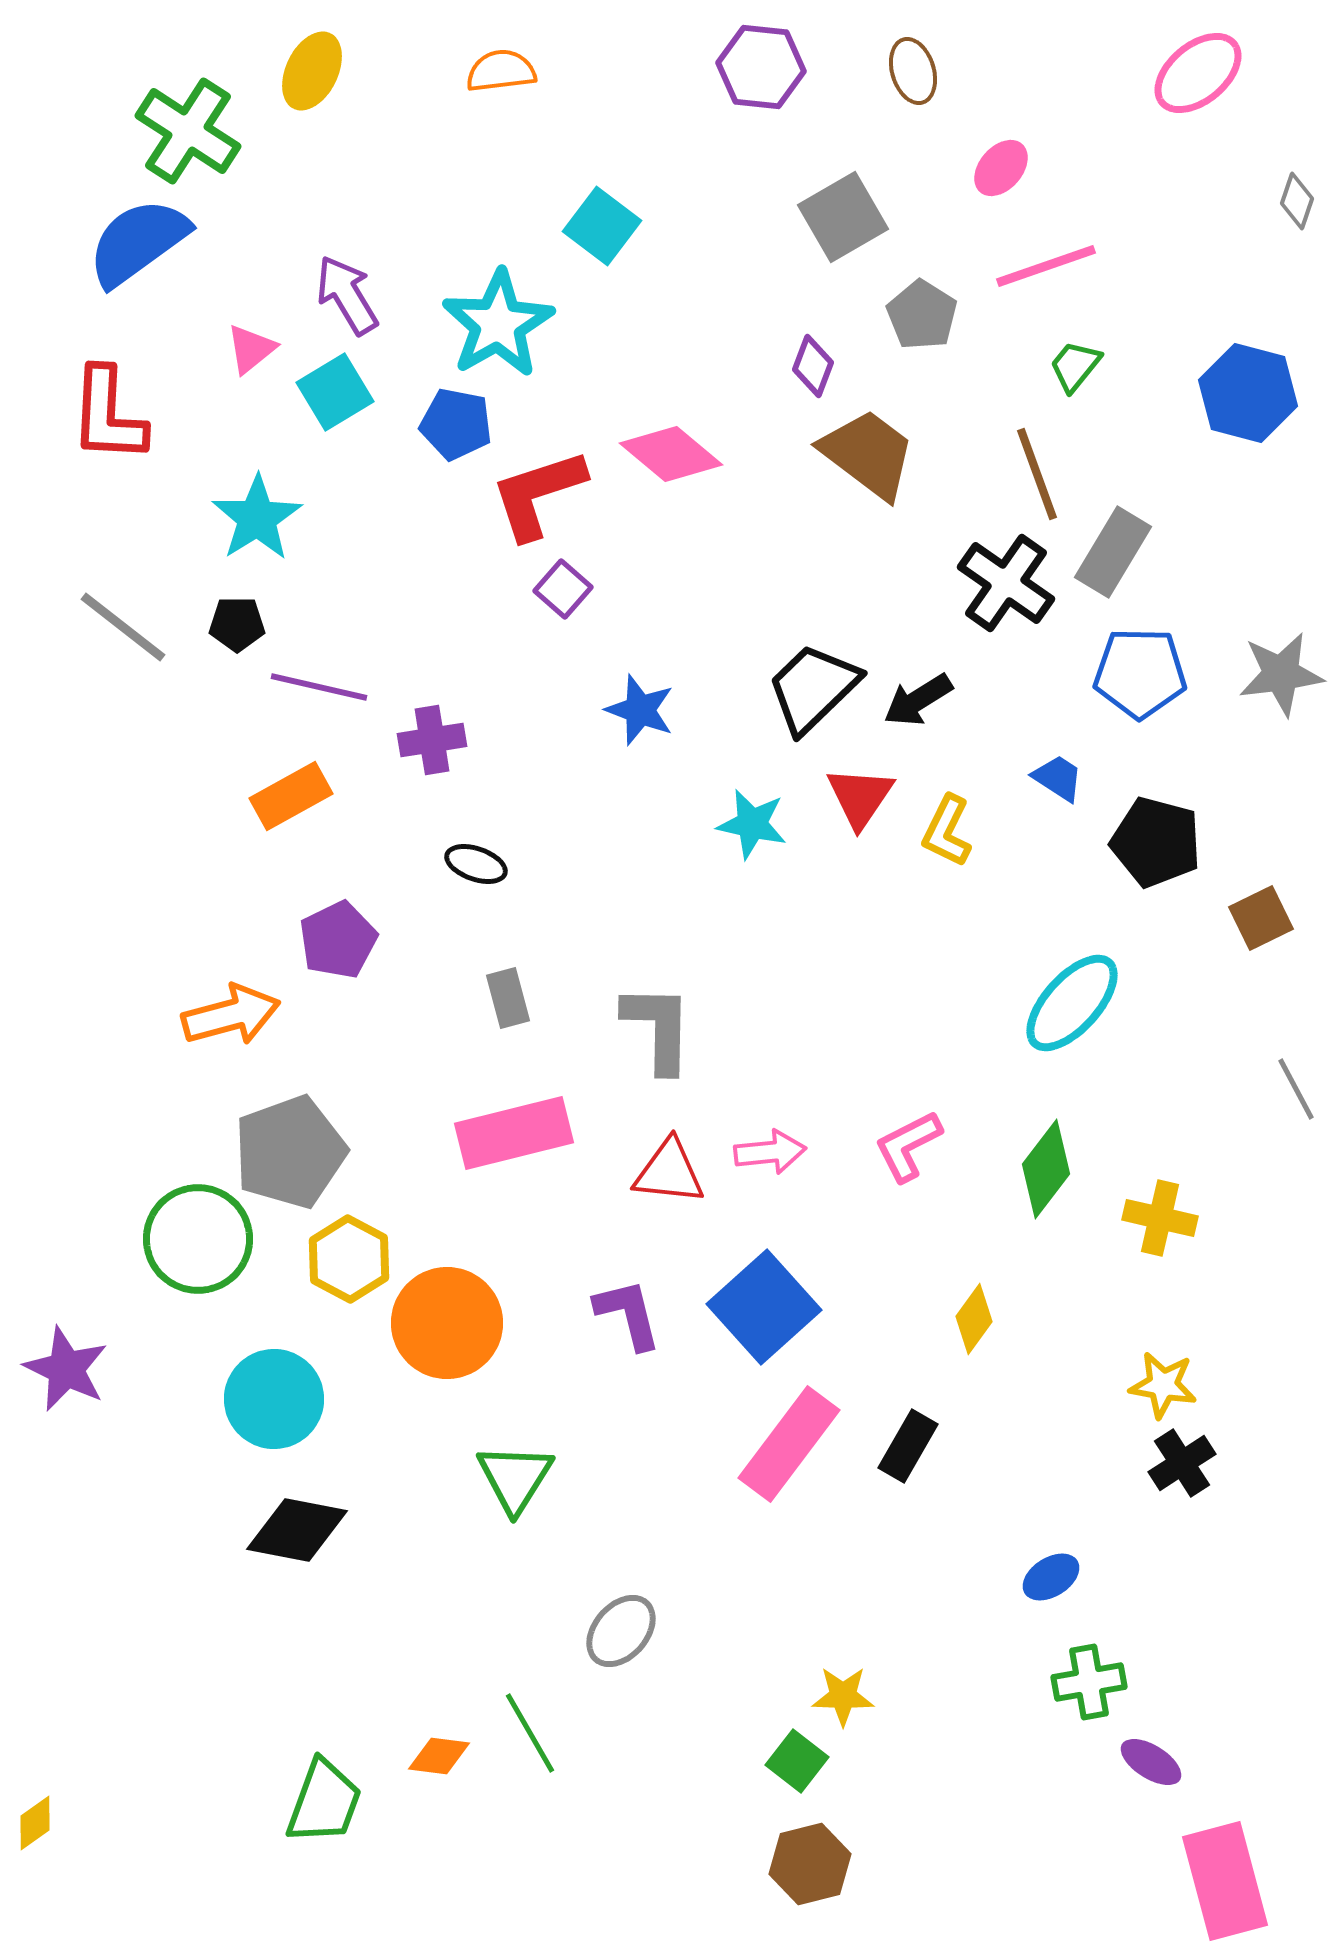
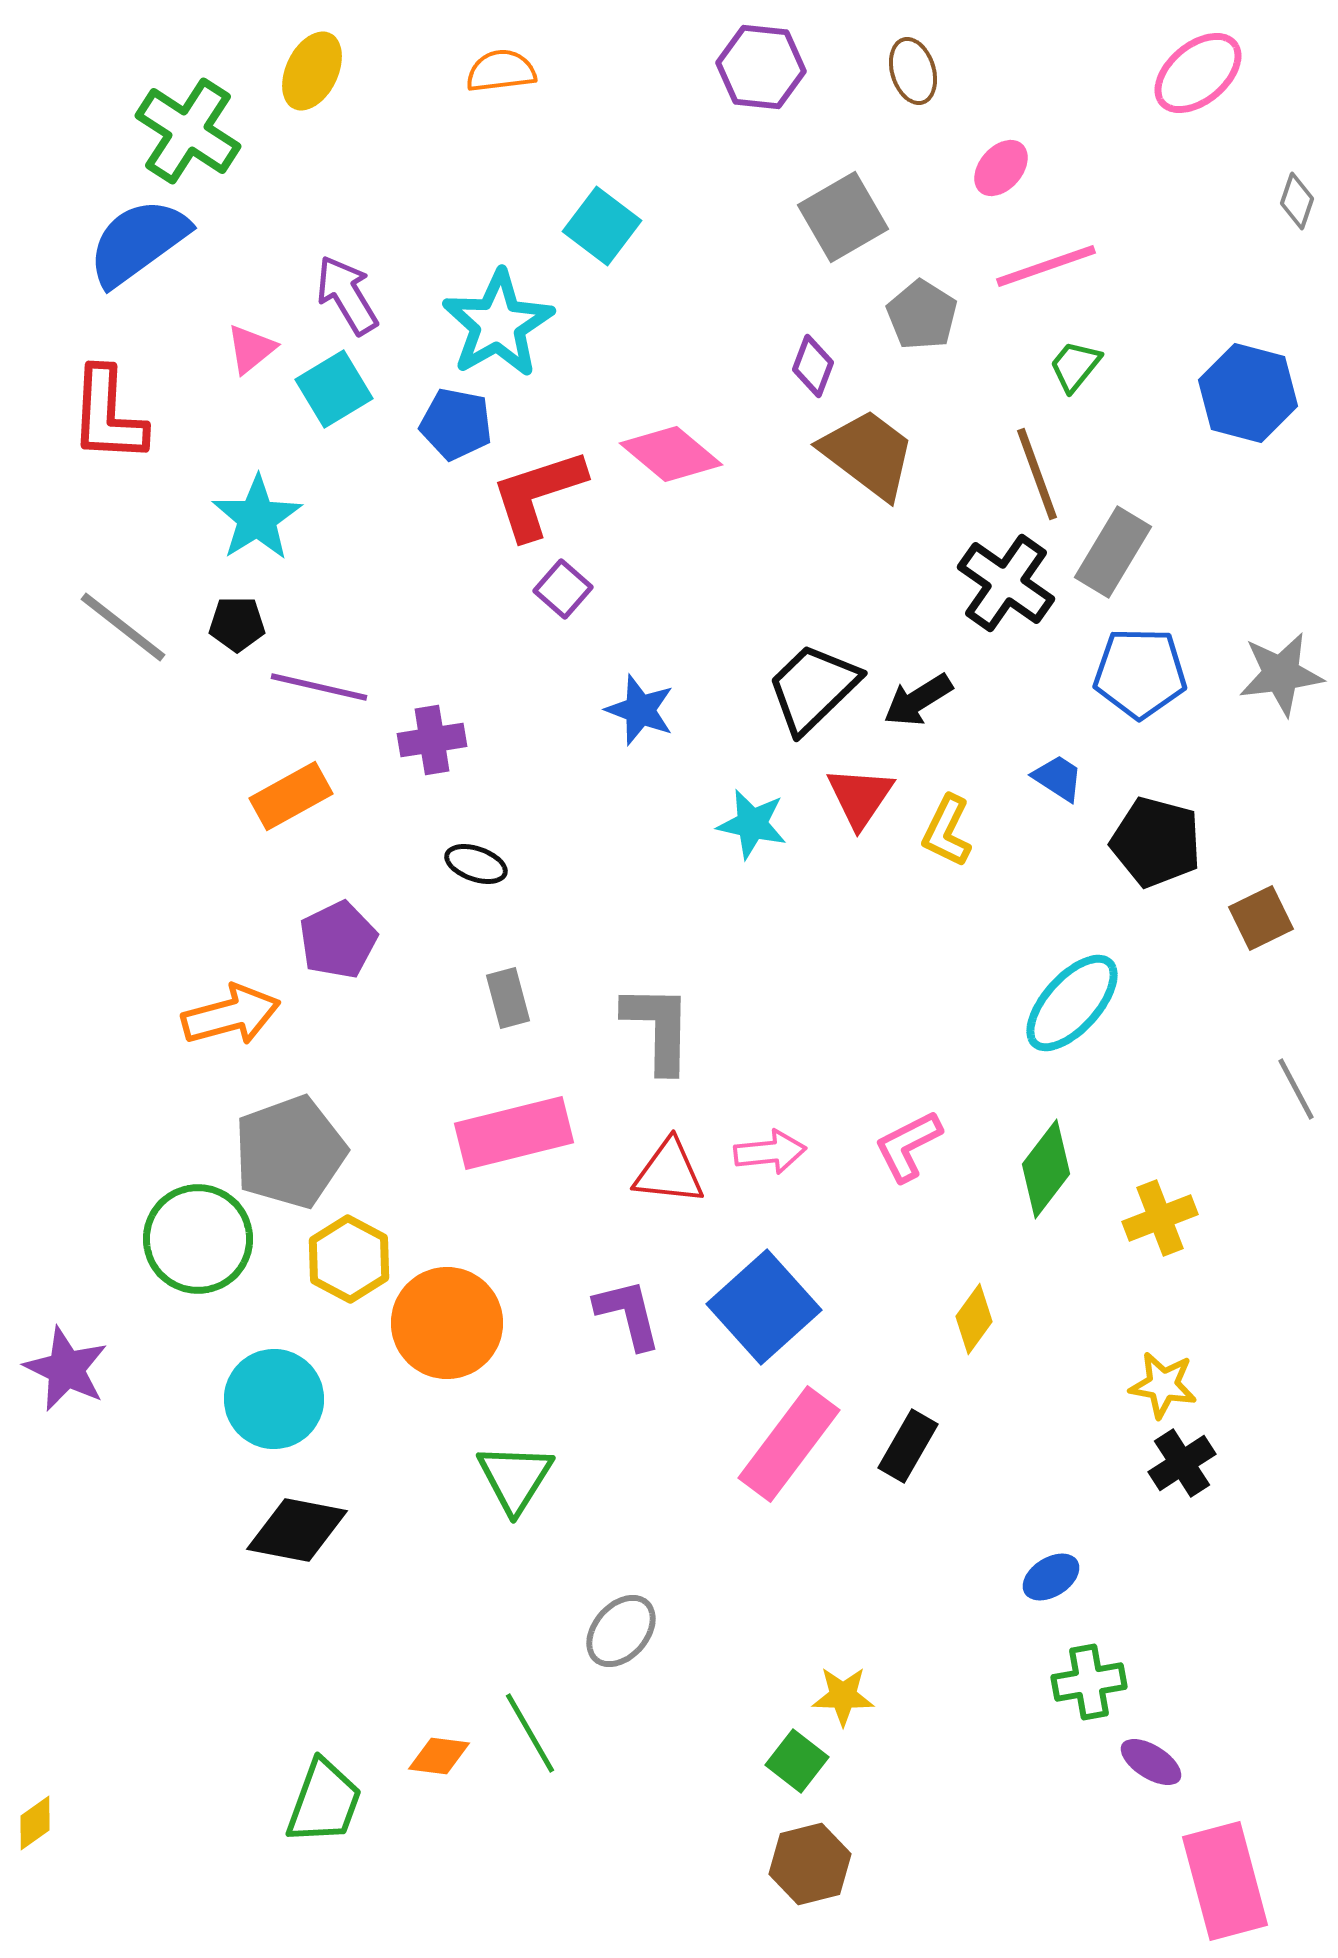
cyan square at (335, 392): moved 1 px left, 3 px up
yellow cross at (1160, 1218): rotated 34 degrees counterclockwise
